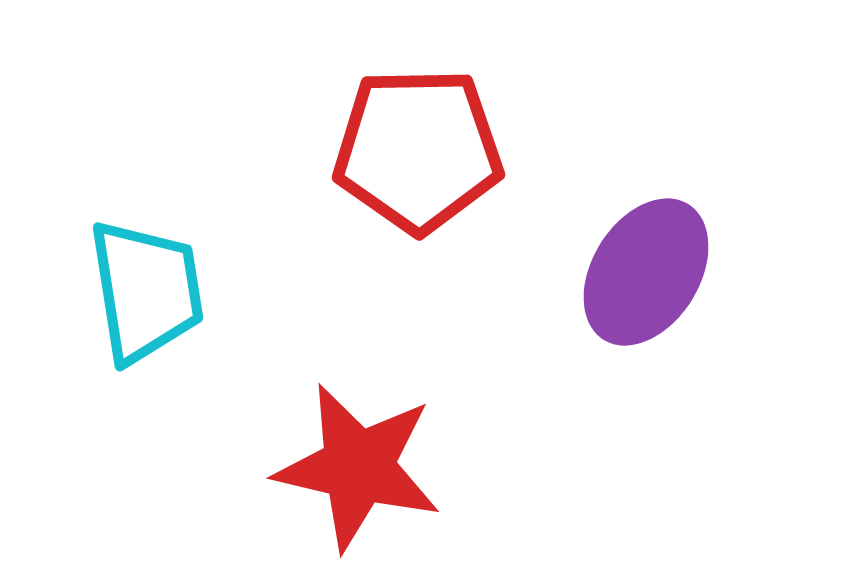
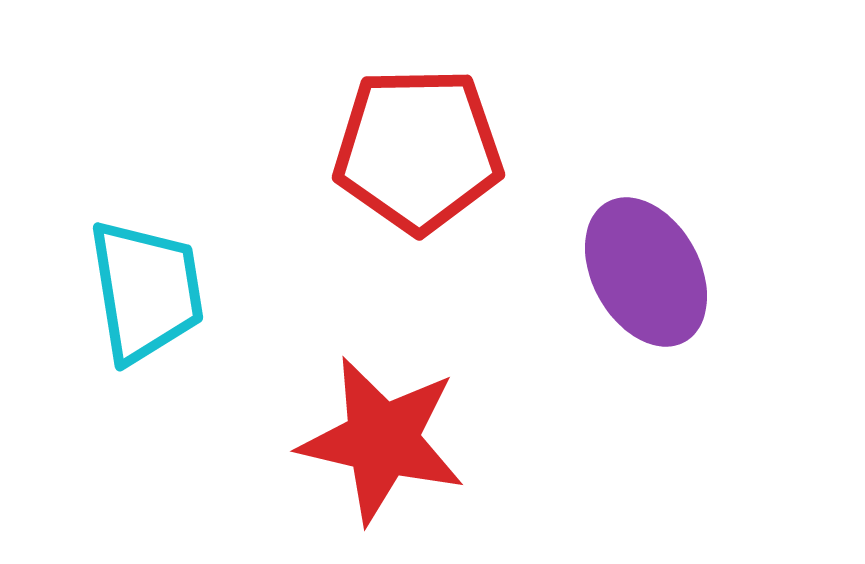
purple ellipse: rotated 61 degrees counterclockwise
red star: moved 24 px right, 27 px up
